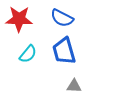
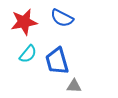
red star: moved 5 px right, 3 px down; rotated 12 degrees counterclockwise
blue trapezoid: moved 7 px left, 10 px down
